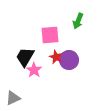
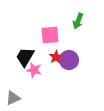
red star: rotated 16 degrees clockwise
pink star: rotated 21 degrees counterclockwise
